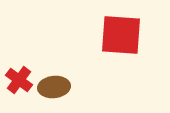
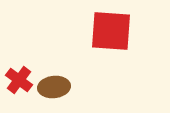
red square: moved 10 px left, 4 px up
